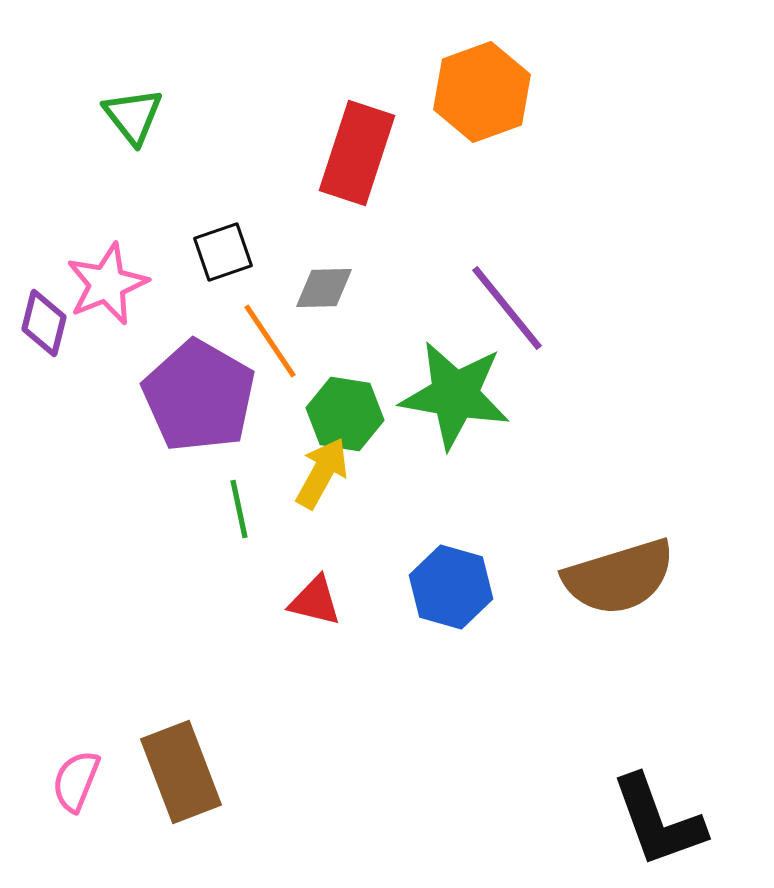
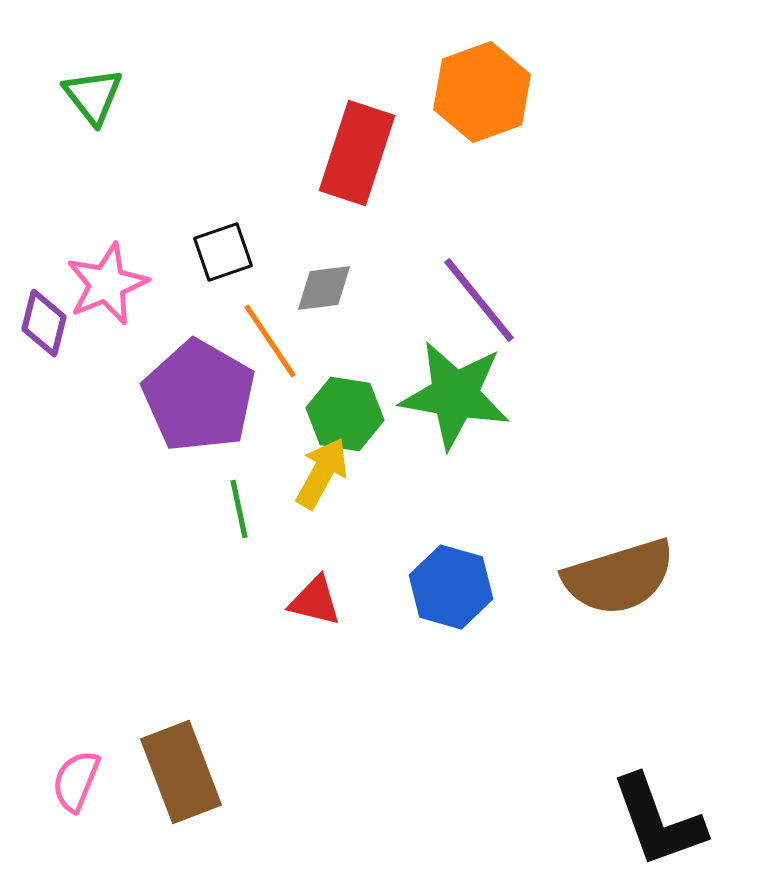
green triangle: moved 40 px left, 20 px up
gray diamond: rotated 6 degrees counterclockwise
purple line: moved 28 px left, 8 px up
